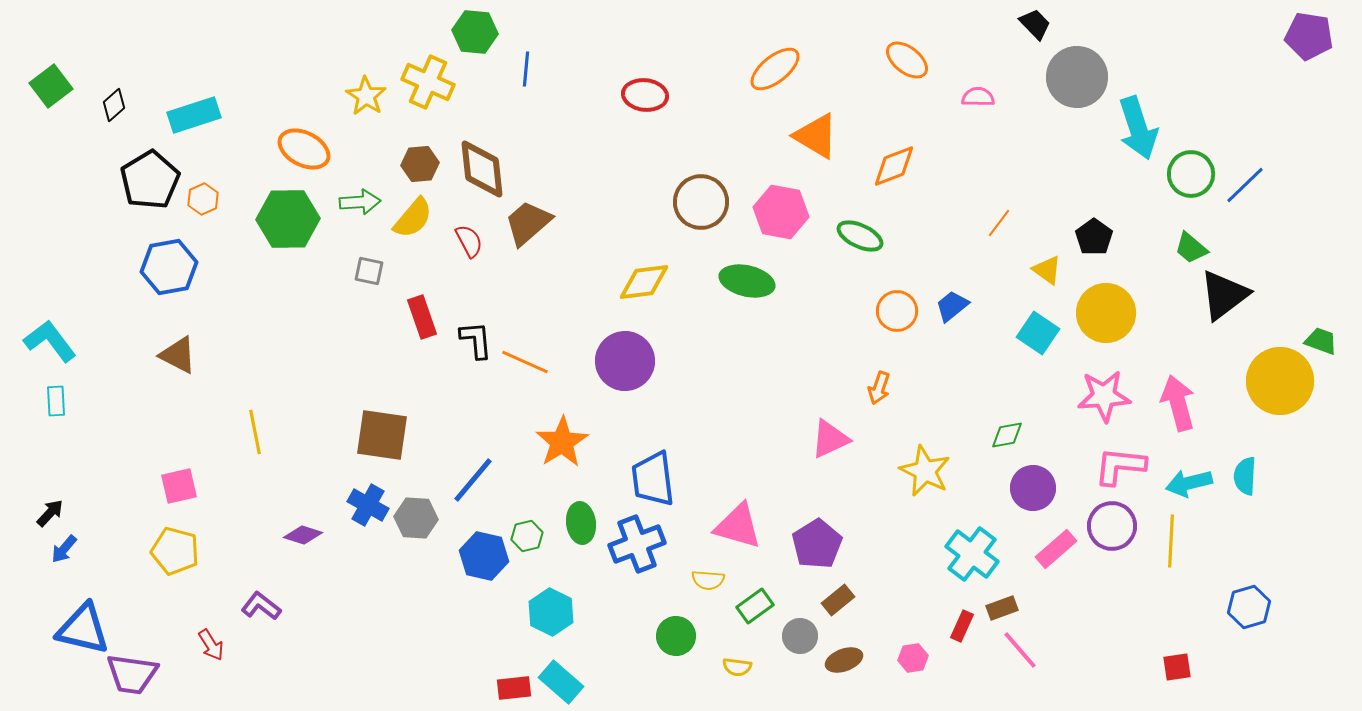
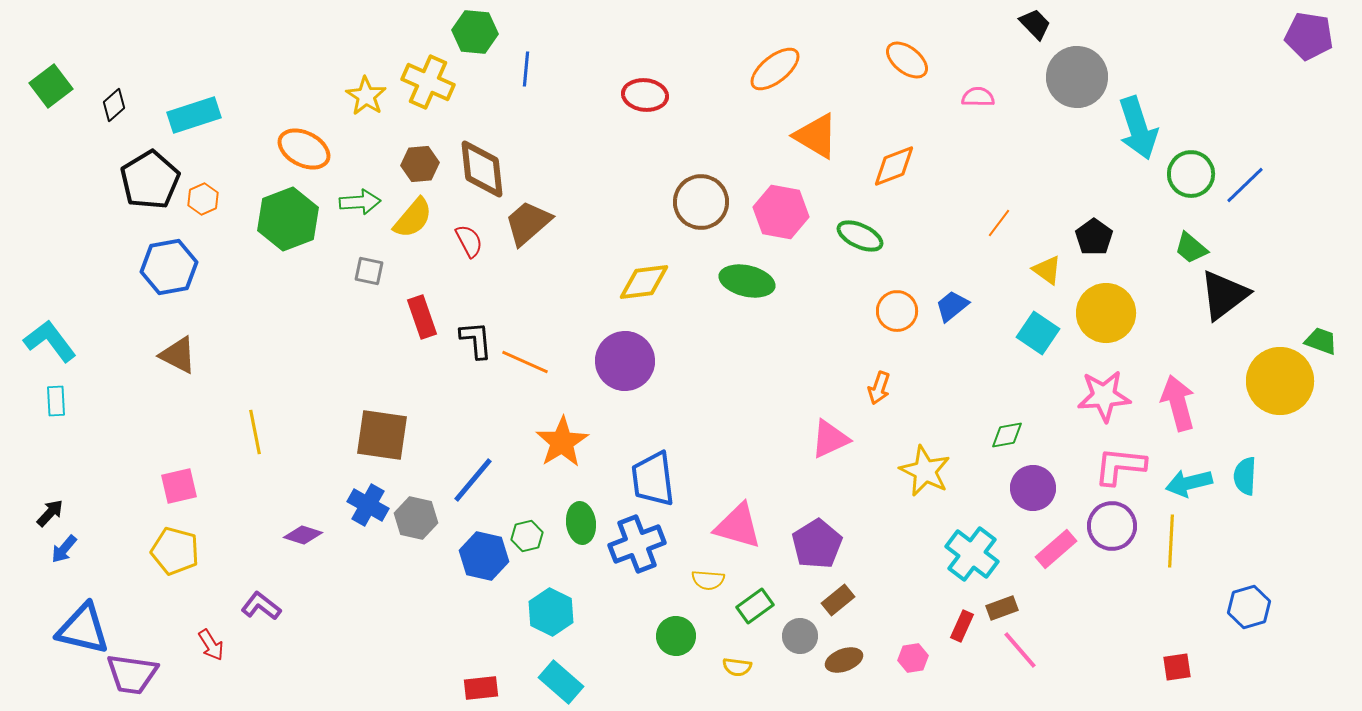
green hexagon at (288, 219): rotated 20 degrees counterclockwise
gray hexagon at (416, 518): rotated 9 degrees clockwise
red rectangle at (514, 688): moved 33 px left
